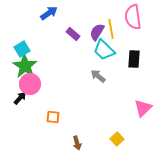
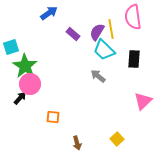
cyan square: moved 11 px left, 2 px up; rotated 14 degrees clockwise
pink triangle: moved 7 px up
